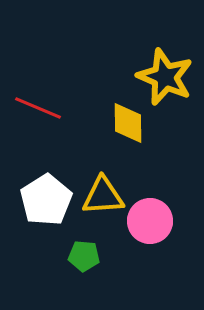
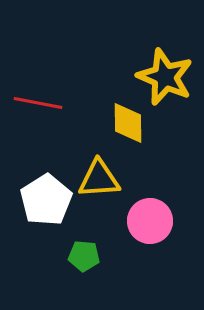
red line: moved 5 px up; rotated 12 degrees counterclockwise
yellow triangle: moved 4 px left, 17 px up
